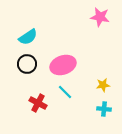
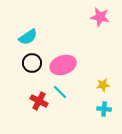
black circle: moved 5 px right, 1 px up
cyan line: moved 5 px left
red cross: moved 1 px right, 2 px up
